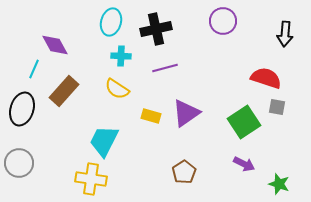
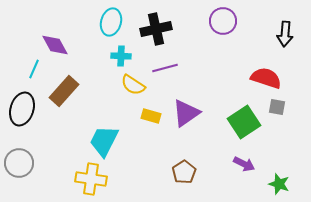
yellow semicircle: moved 16 px right, 4 px up
